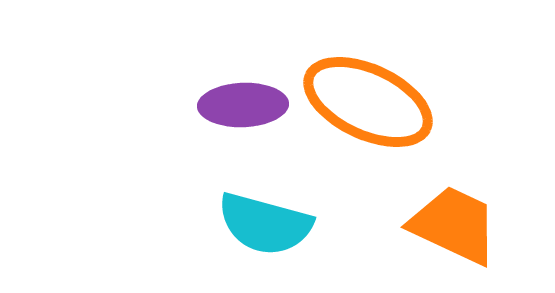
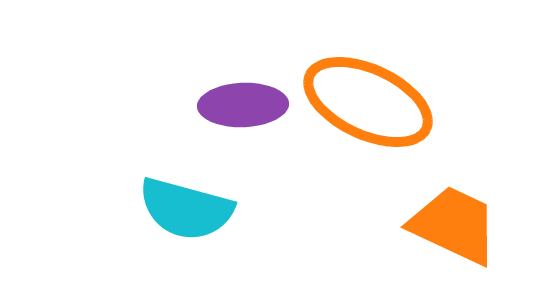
cyan semicircle: moved 79 px left, 15 px up
